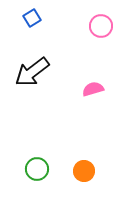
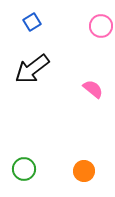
blue square: moved 4 px down
black arrow: moved 3 px up
pink semicircle: rotated 55 degrees clockwise
green circle: moved 13 px left
